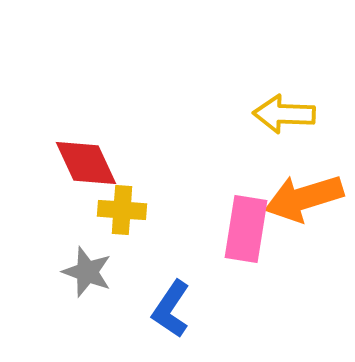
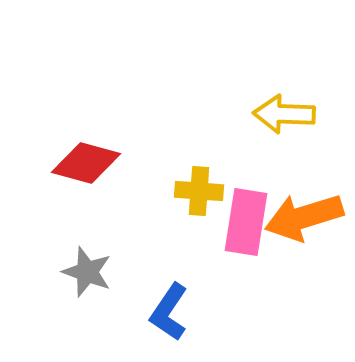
red diamond: rotated 50 degrees counterclockwise
orange arrow: moved 19 px down
yellow cross: moved 77 px right, 19 px up
pink rectangle: moved 7 px up
blue L-shape: moved 2 px left, 3 px down
